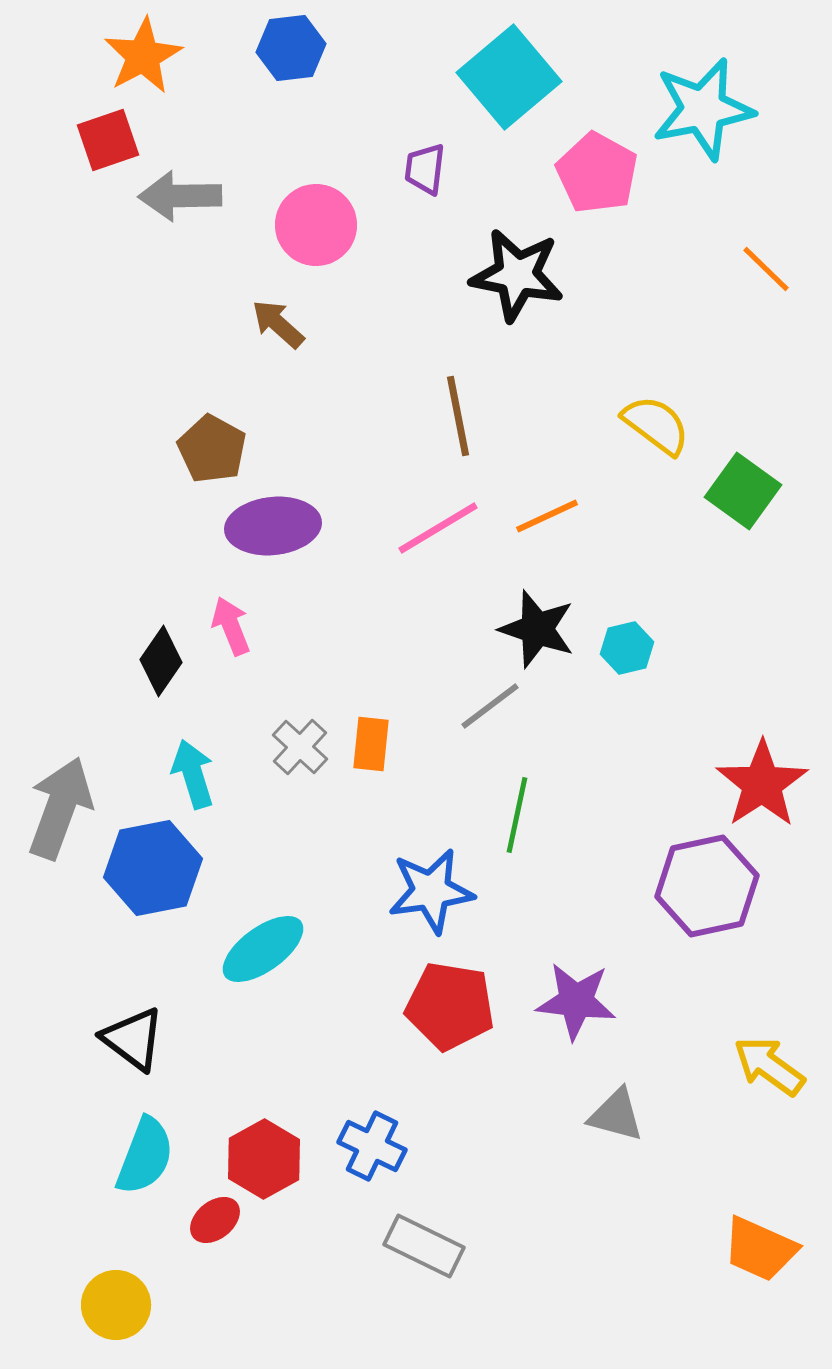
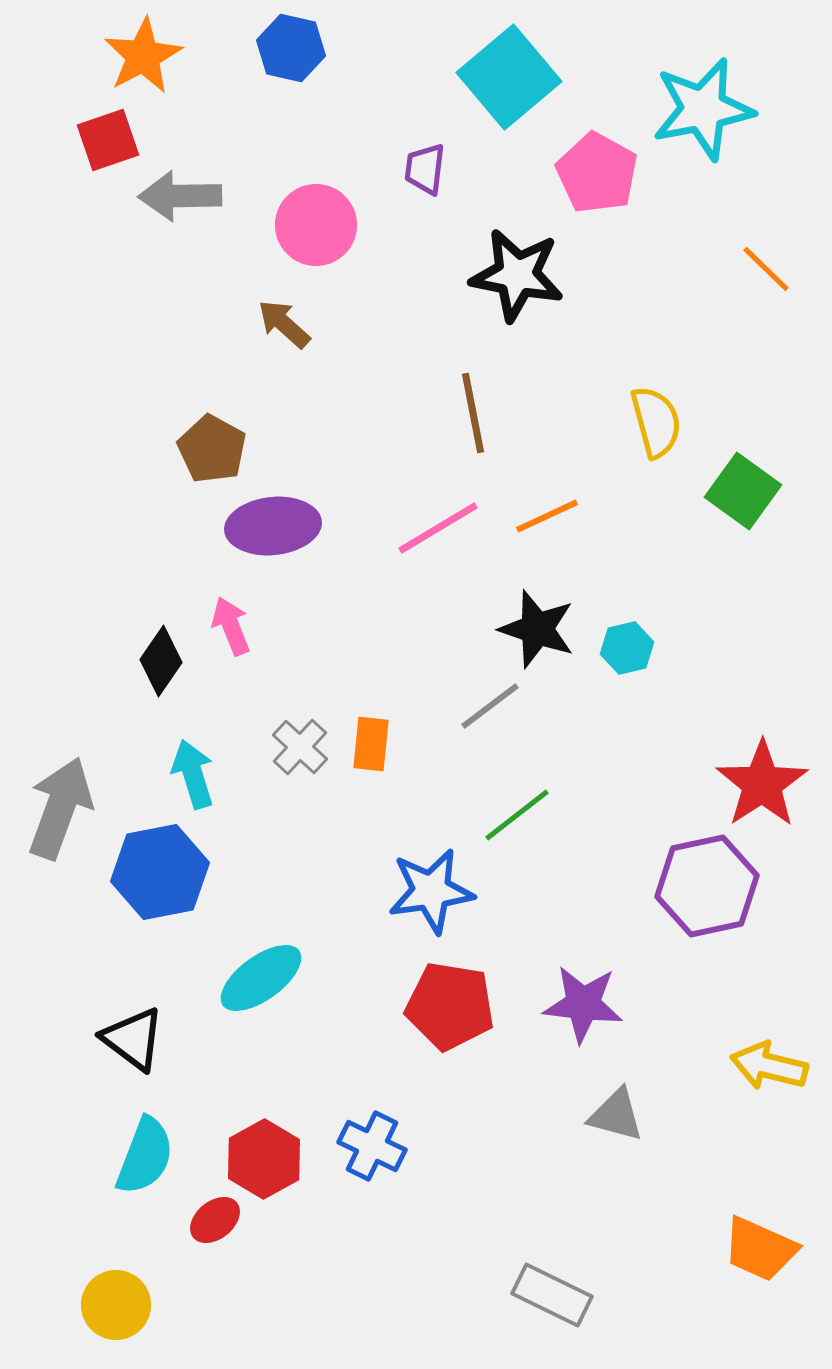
blue hexagon at (291, 48): rotated 20 degrees clockwise
brown arrow at (278, 324): moved 6 px right
brown line at (458, 416): moved 15 px right, 3 px up
yellow semicircle at (656, 425): moved 3 px up; rotated 38 degrees clockwise
green line at (517, 815): rotated 40 degrees clockwise
blue hexagon at (153, 868): moved 7 px right, 4 px down
cyan ellipse at (263, 949): moved 2 px left, 29 px down
purple star at (576, 1001): moved 7 px right, 3 px down
yellow arrow at (769, 1066): rotated 22 degrees counterclockwise
gray rectangle at (424, 1246): moved 128 px right, 49 px down
